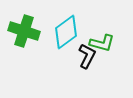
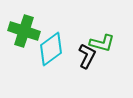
cyan diamond: moved 15 px left, 17 px down
